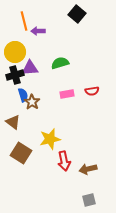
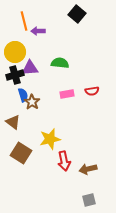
green semicircle: rotated 24 degrees clockwise
